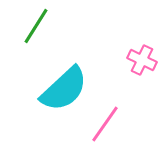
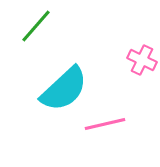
green line: rotated 9 degrees clockwise
pink line: rotated 42 degrees clockwise
